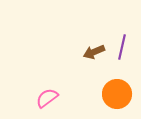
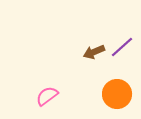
purple line: rotated 35 degrees clockwise
pink semicircle: moved 2 px up
